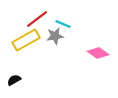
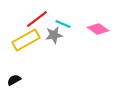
gray star: moved 1 px left, 1 px up
pink diamond: moved 24 px up
